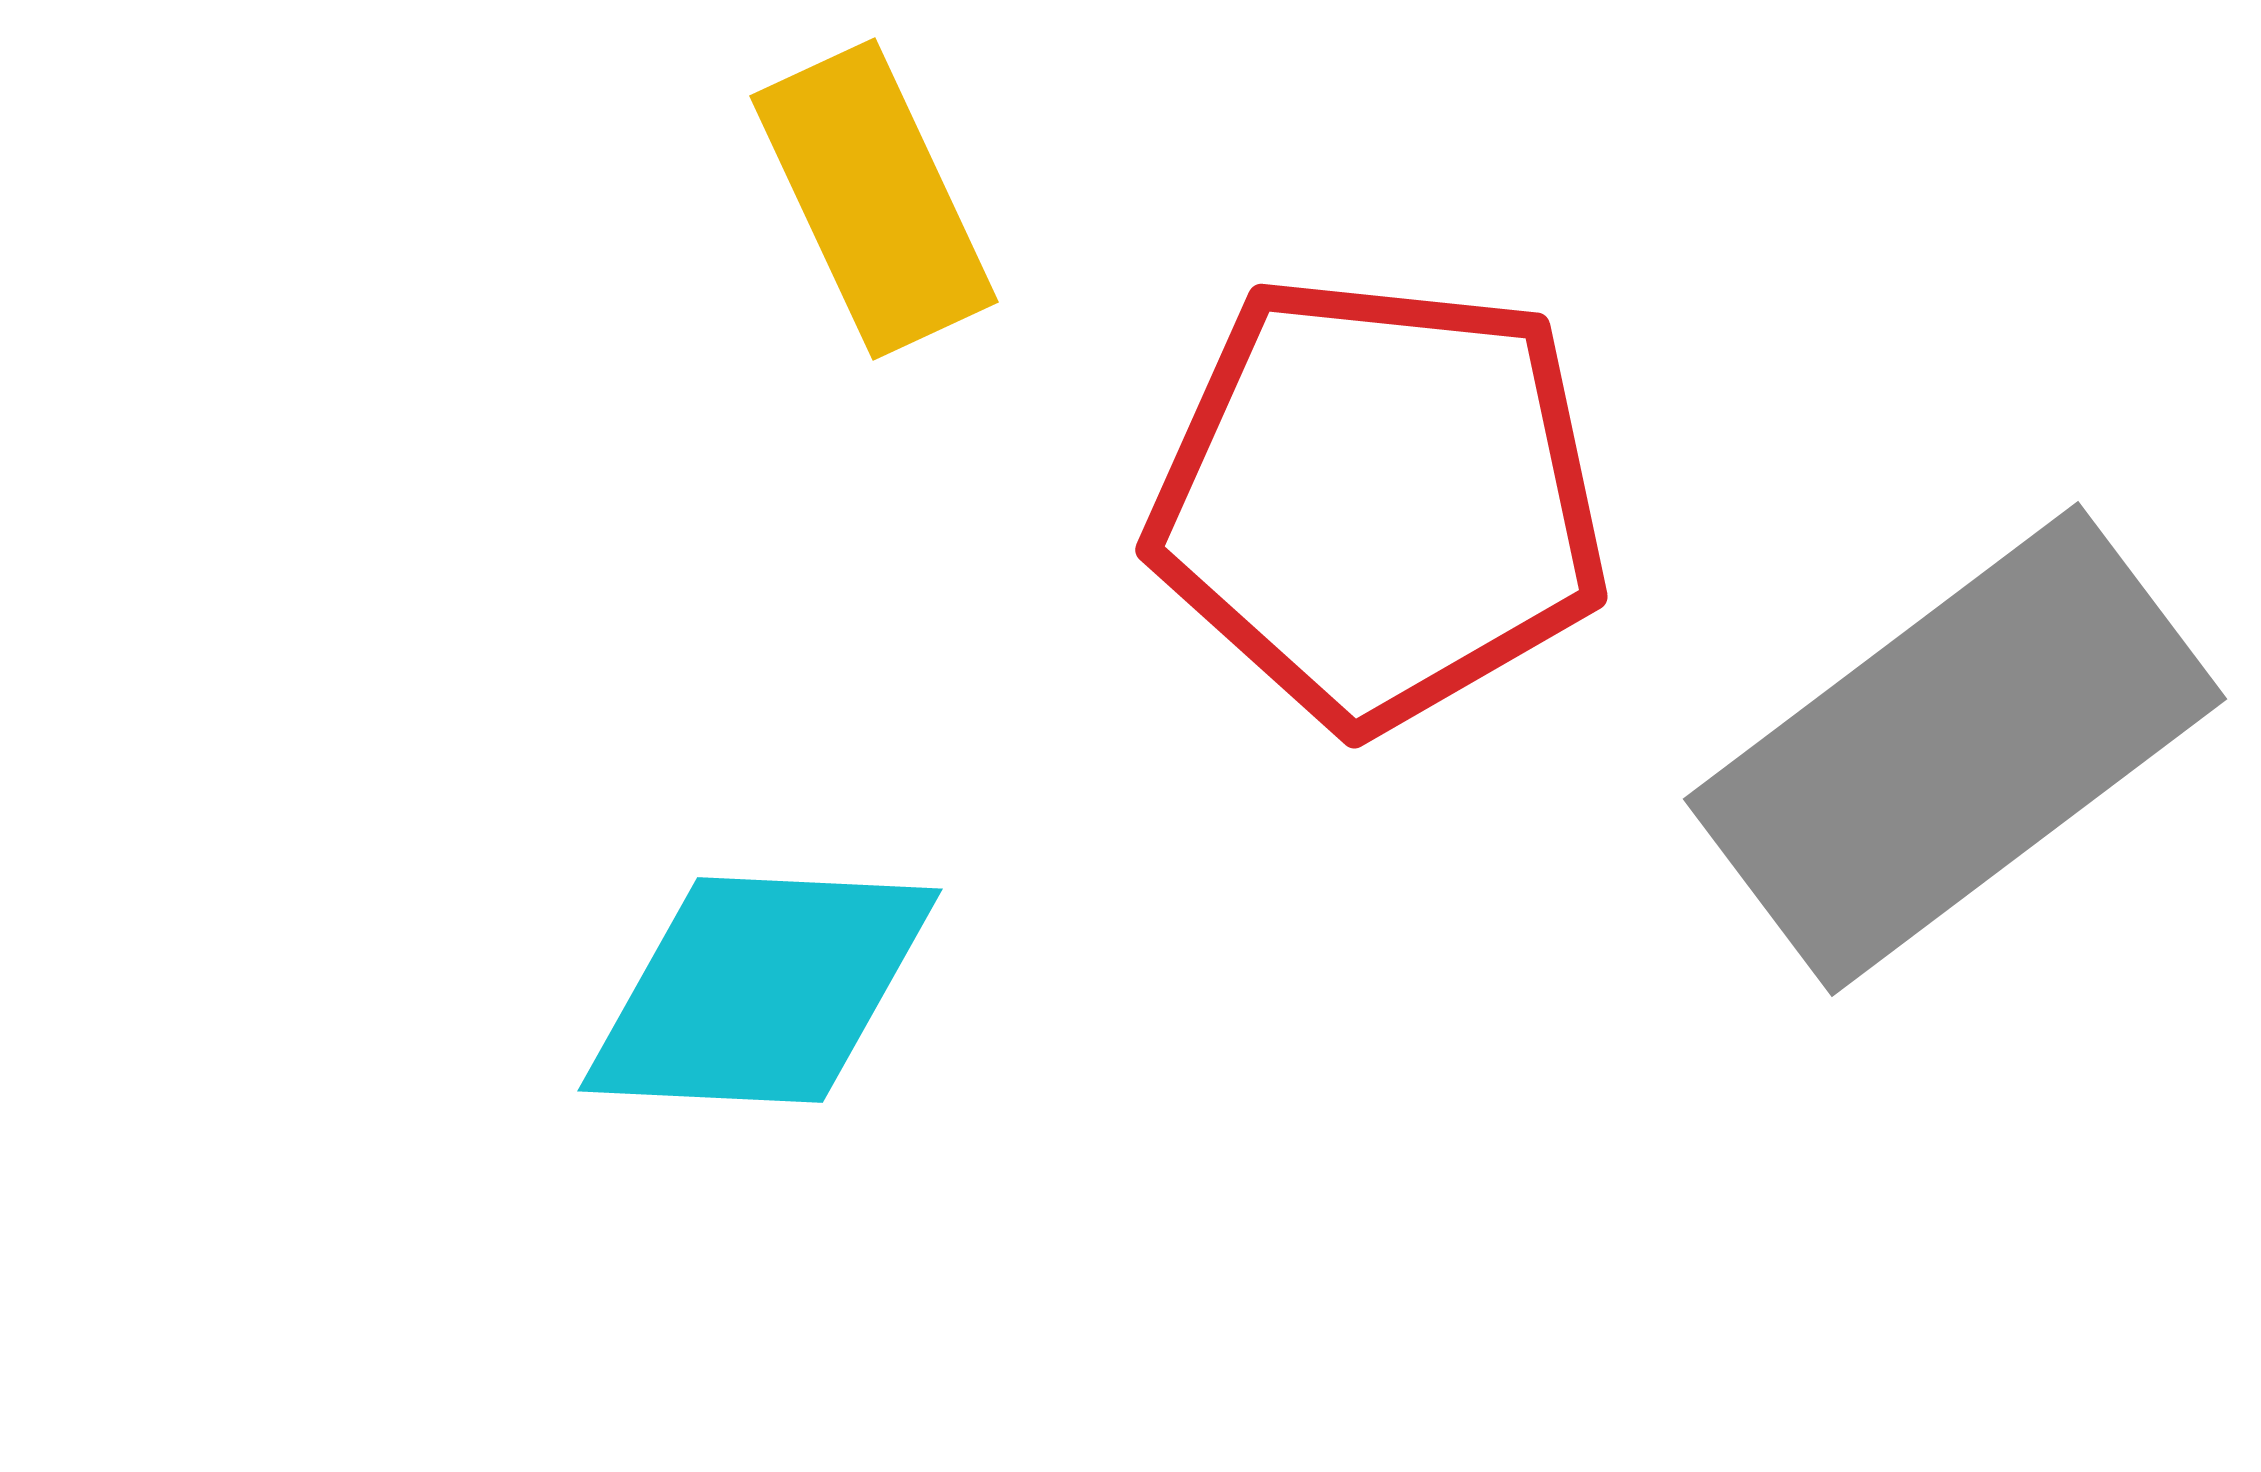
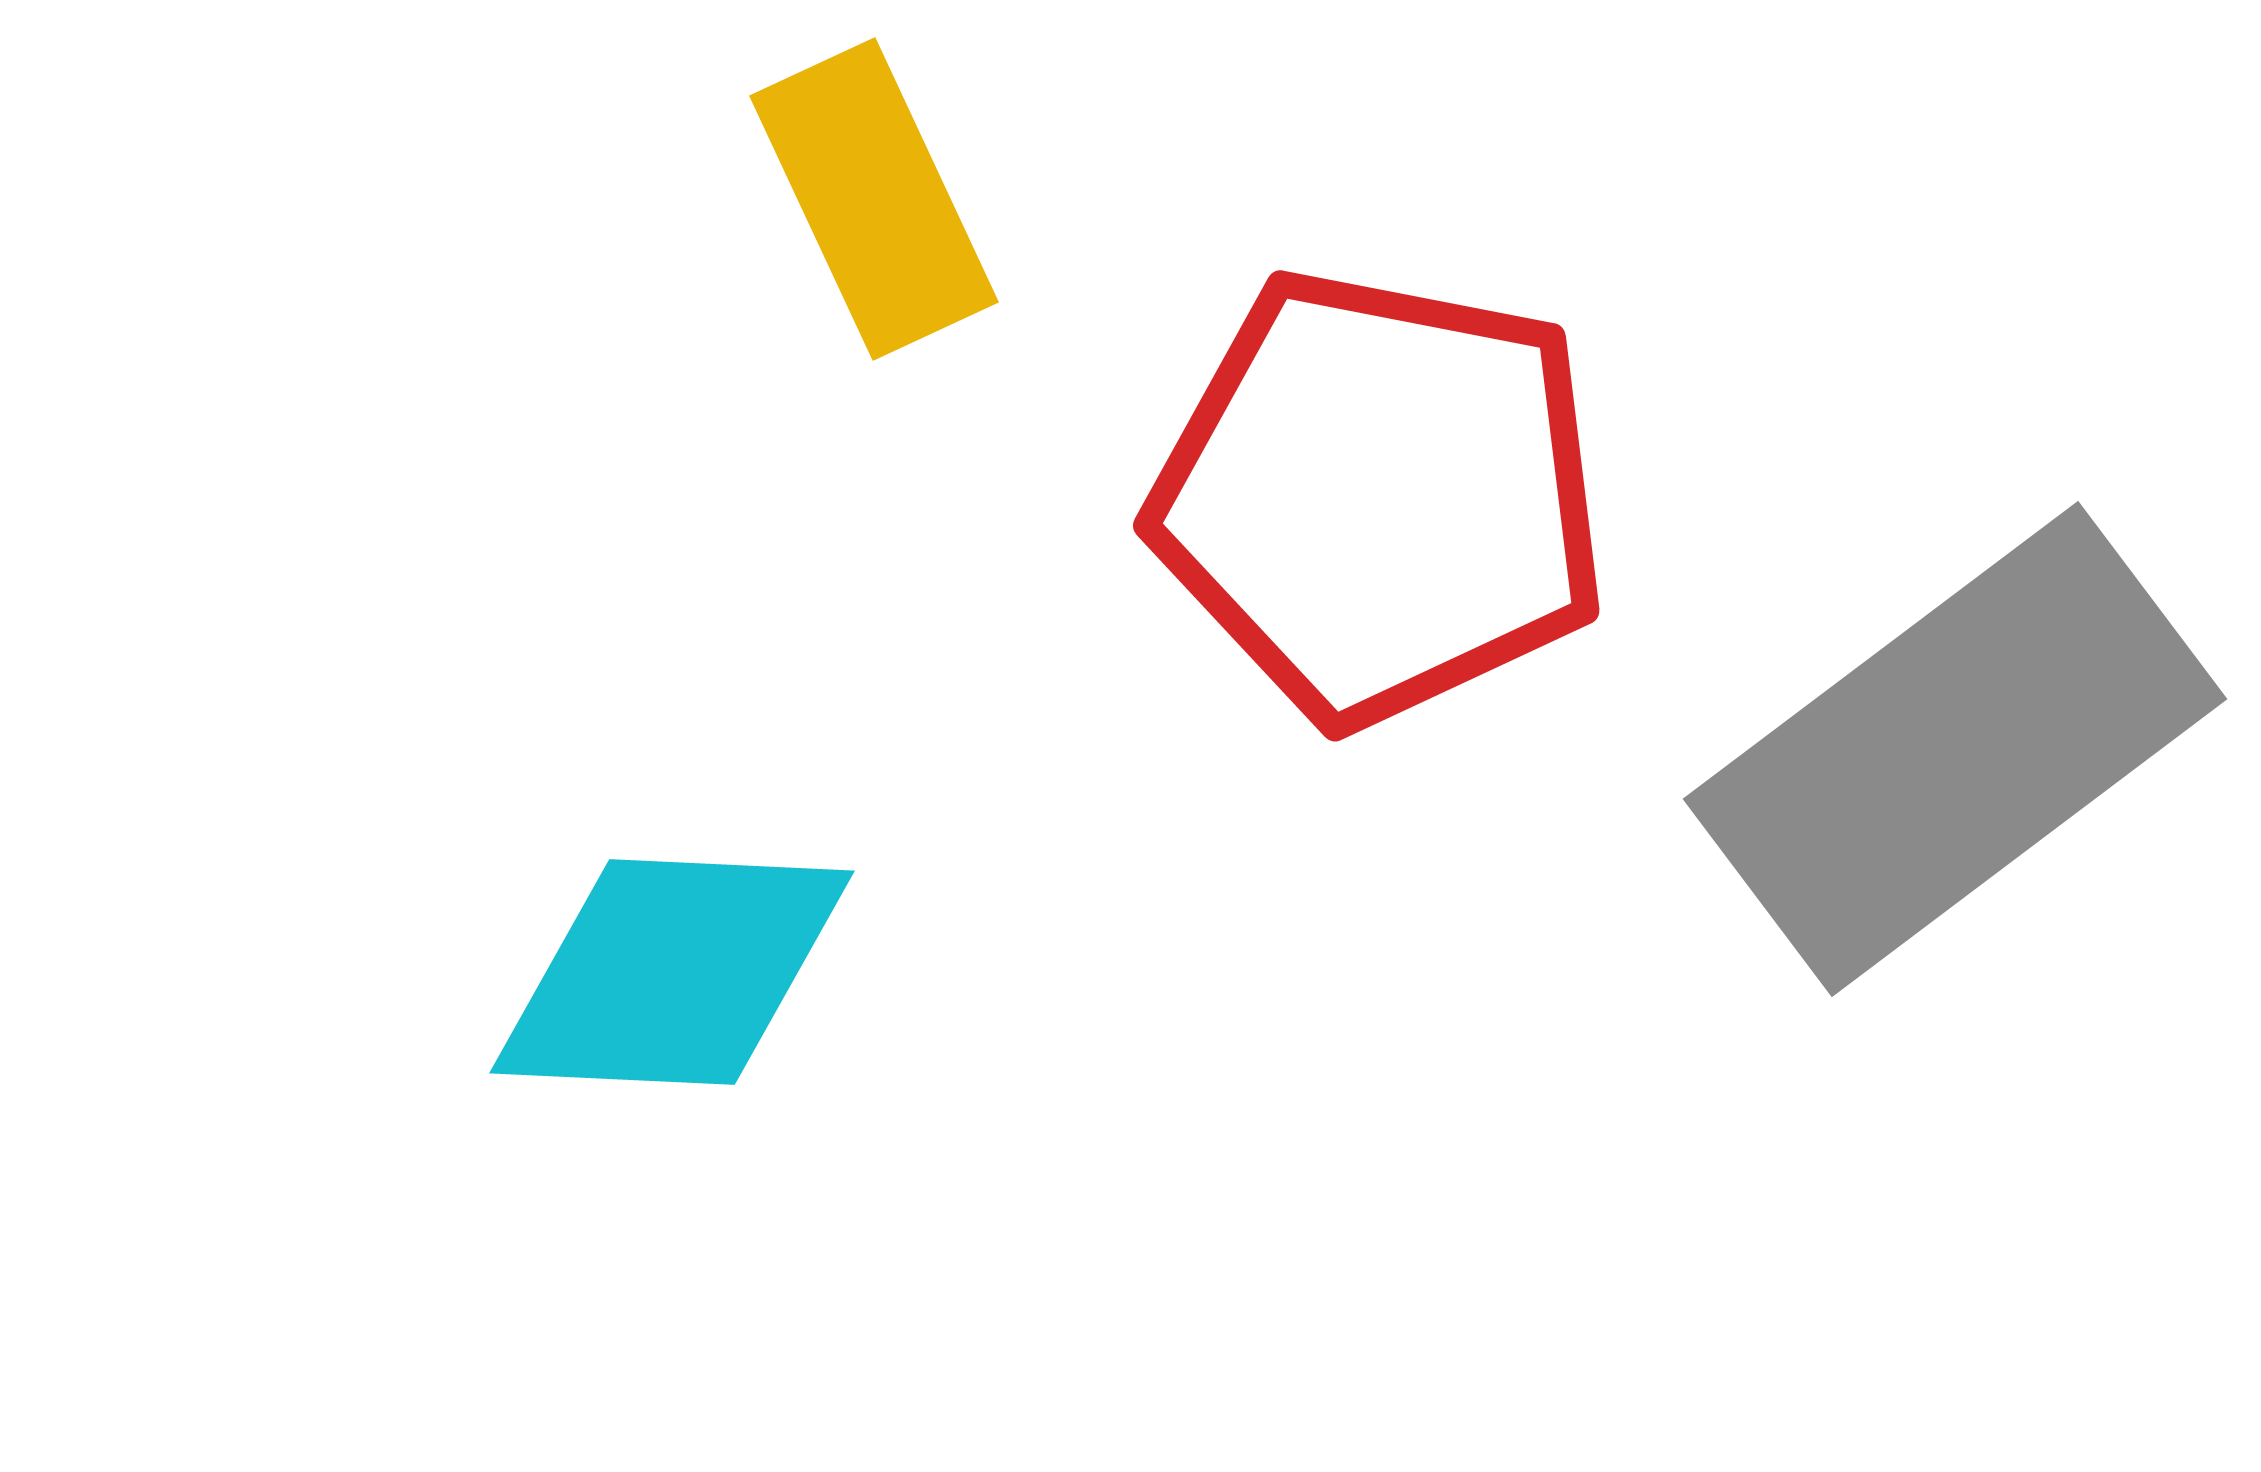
red pentagon: moved 1 px right, 4 px up; rotated 5 degrees clockwise
cyan diamond: moved 88 px left, 18 px up
